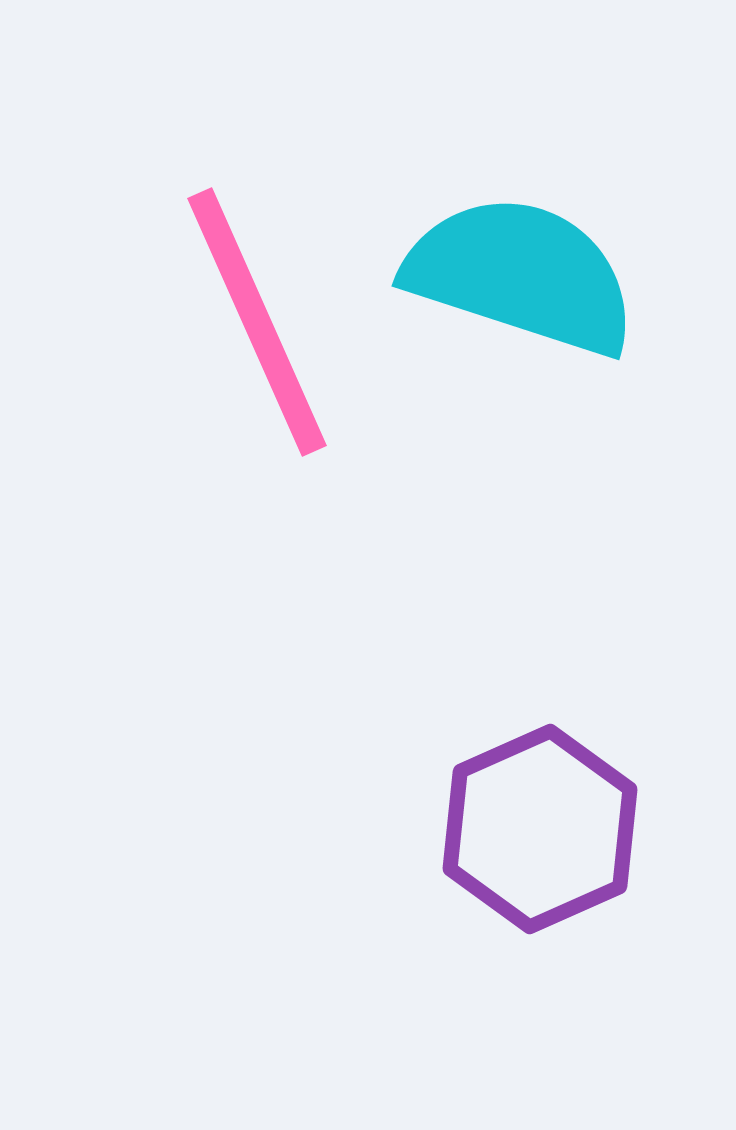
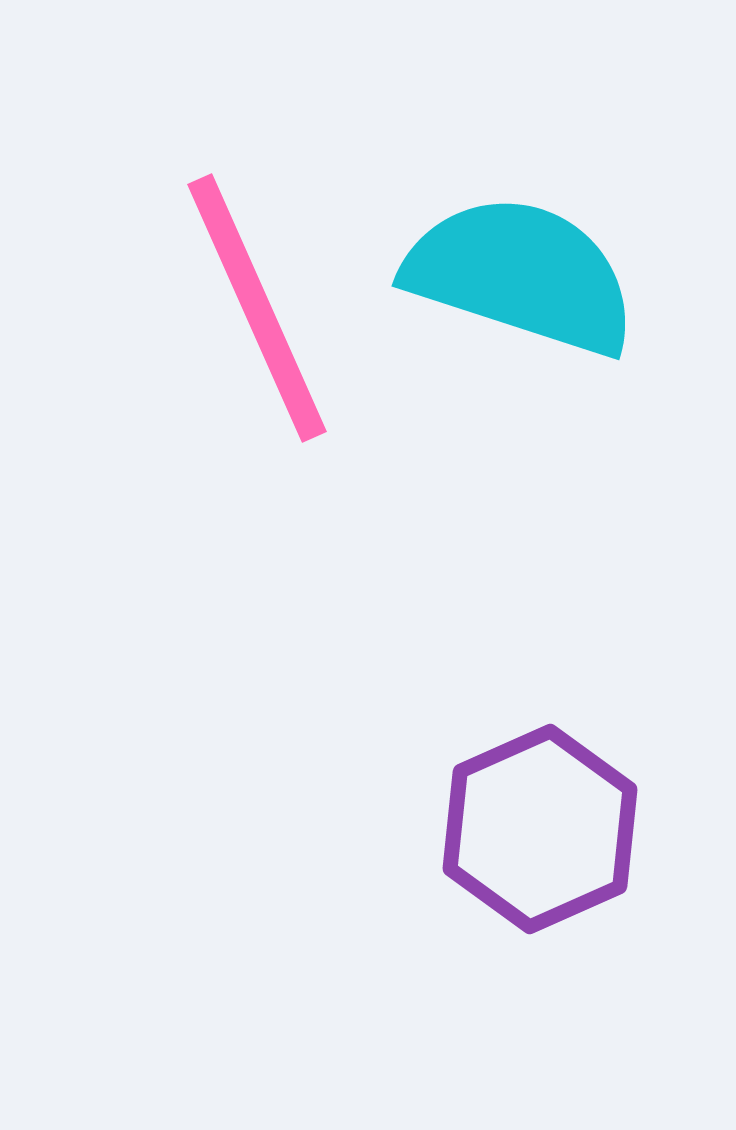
pink line: moved 14 px up
